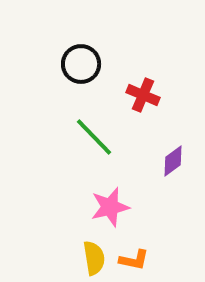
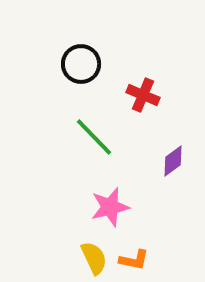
yellow semicircle: rotated 16 degrees counterclockwise
